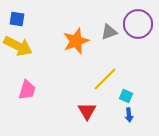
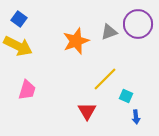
blue square: moved 2 px right; rotated 28 degrees clockwise
blue arrow: moved 7 px right, 2 px down
